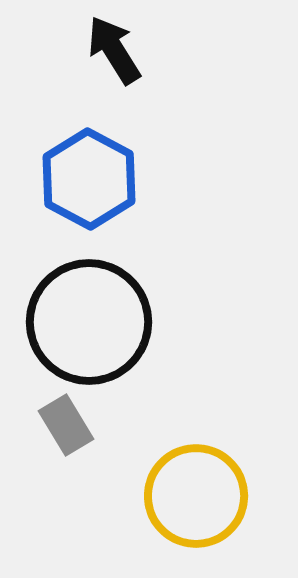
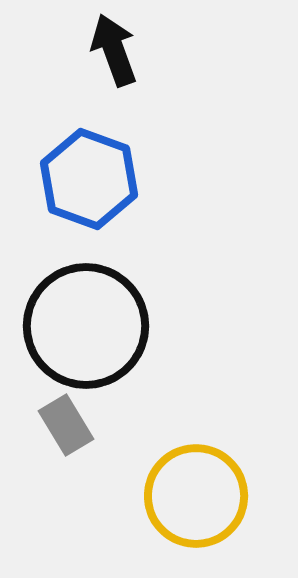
black arrow: rotated 12 degrees clockwise
blue hexagon: rotated 8 degrees counterclockwise
black circle: moved 3 px left, 4 px down
